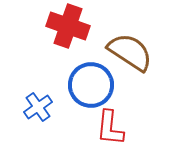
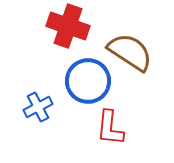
blue circle: moved 3 px left, 4 px up
blue cross: rotated 8 degrees clockwise
